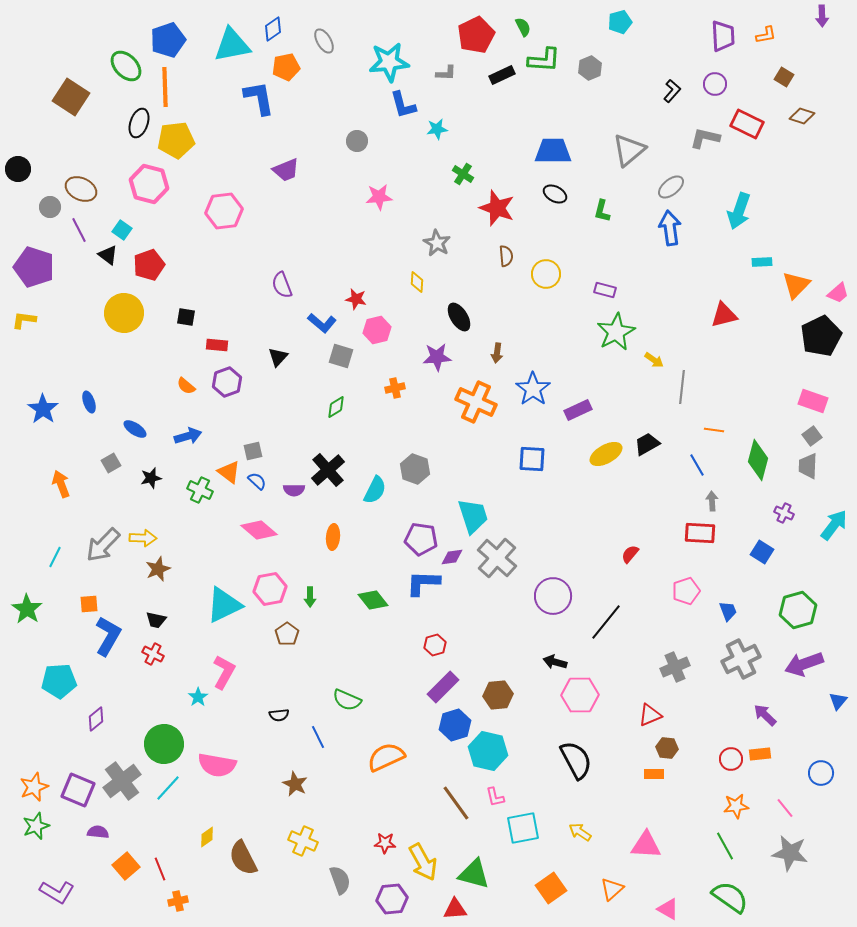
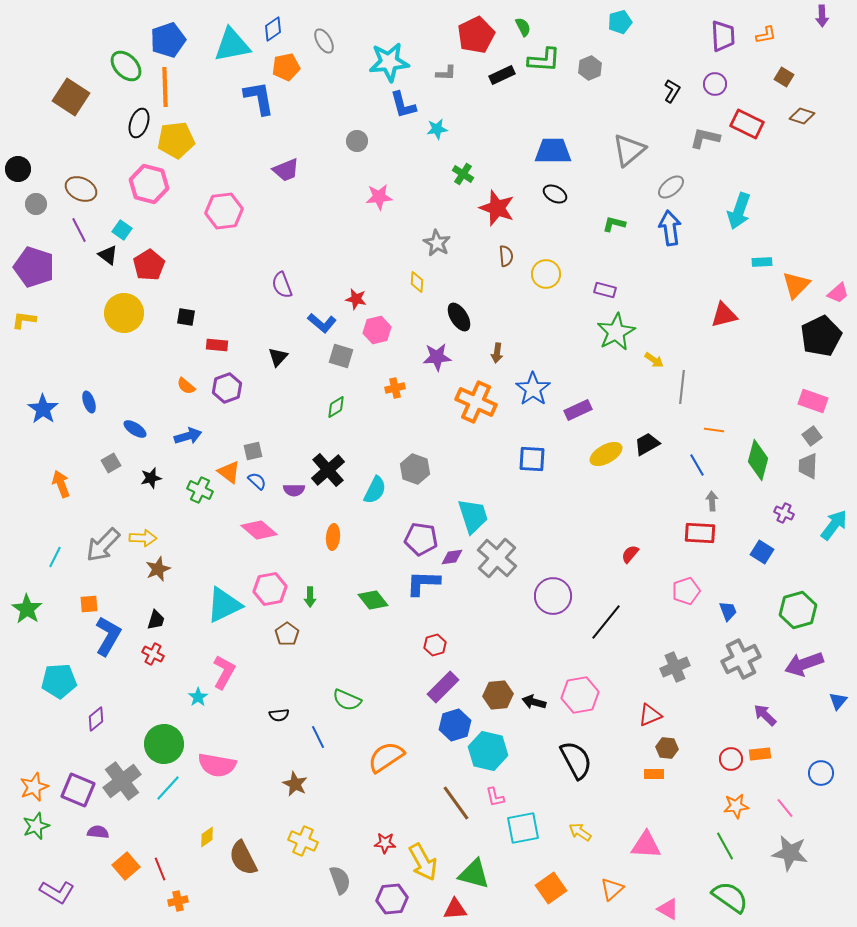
black L-shape at (672, 91): rotated 10 degrees counterclockwise
gray circle at (50, 207): moved 14 px left, 3 px up
green L-shape at (602, 211): moved 12 px right, 13 px down; rotated 90 degrees clockwise
red pentagon at (149, 265): rotated 12 degrees counterclockwise
purple hexagon at (227, 382): moved 6 px down
black trapezoid at (156, 620): rotated 85 degrees counterclockwise
black arrow at (555, 662): moved 21 px left, 40 px down
pink hexagon at (580, 695): rotated 9 degrees counterclockwise
orange semicircle at (386, 757): rotated 9 degrees counterclockwise
